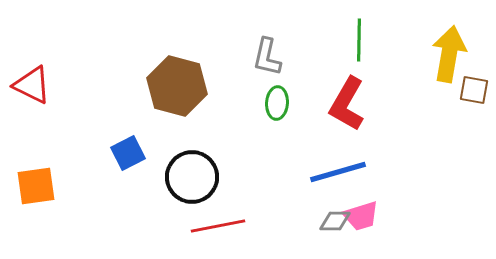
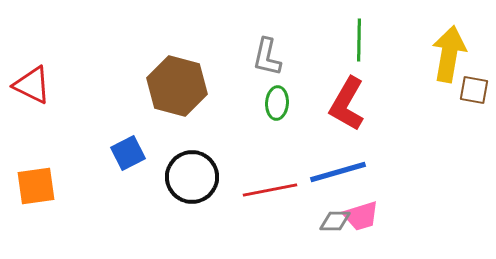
red line: moved 52 px right, 36 px up
